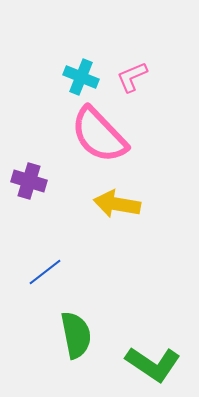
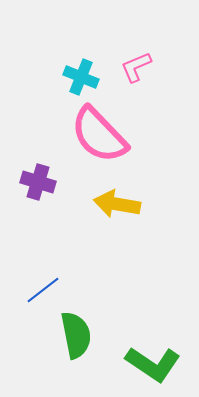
pink L-shape: moved 4 px right, 10 px up
purple cross: moved 9 px right, 1 px down
blue line: moved 2 px left, 18 px down
